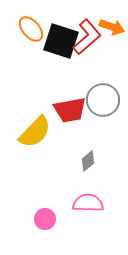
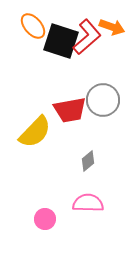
orange ellipse: moved 2 px right, 3 px up
